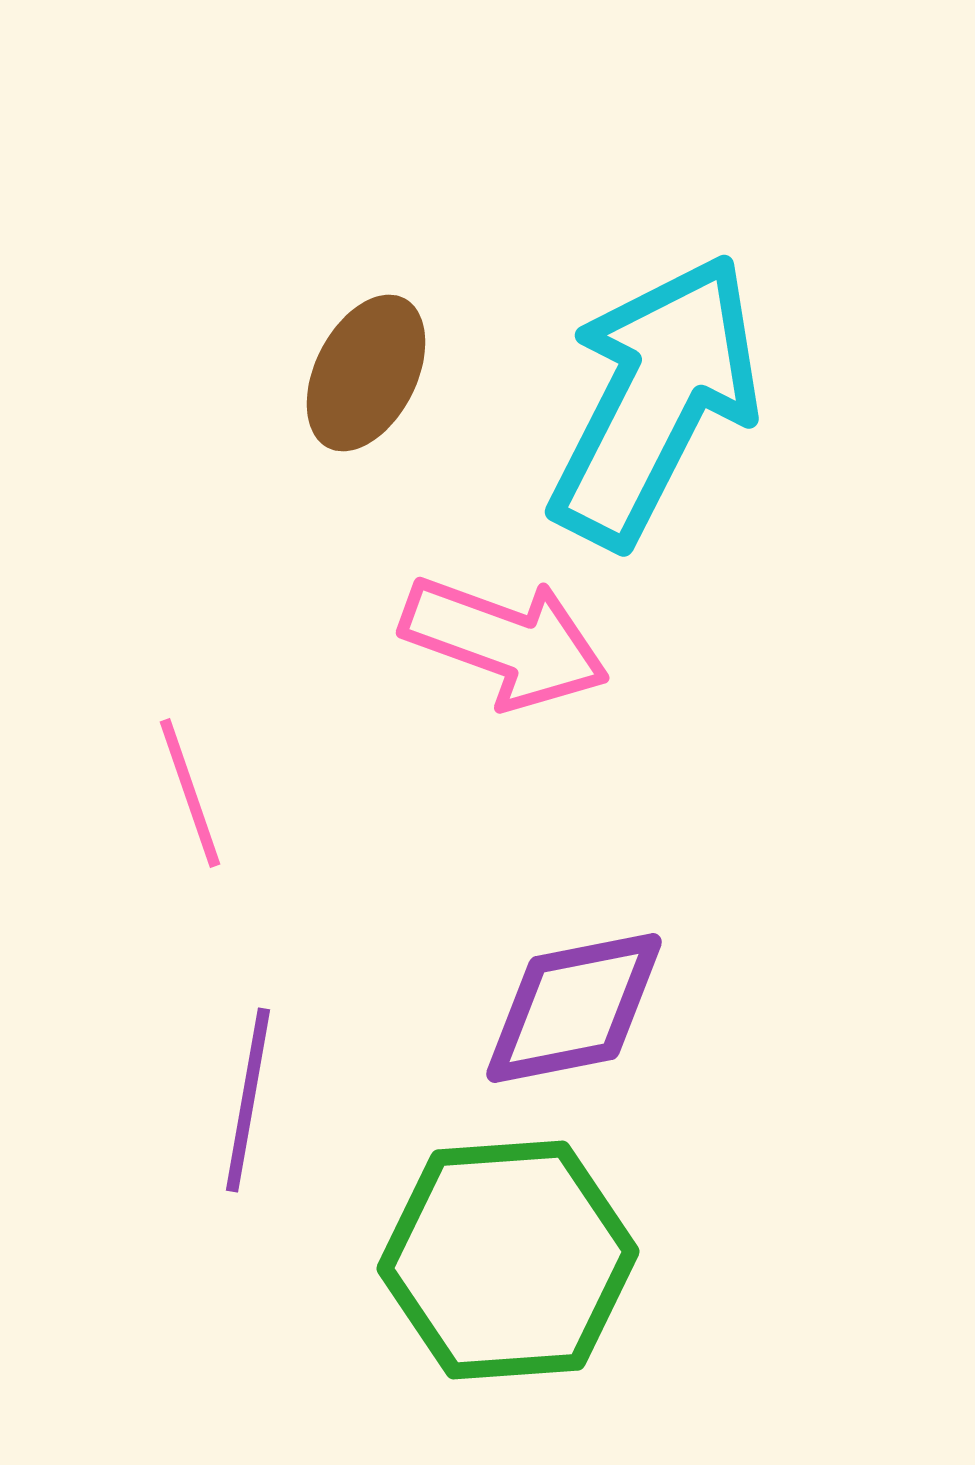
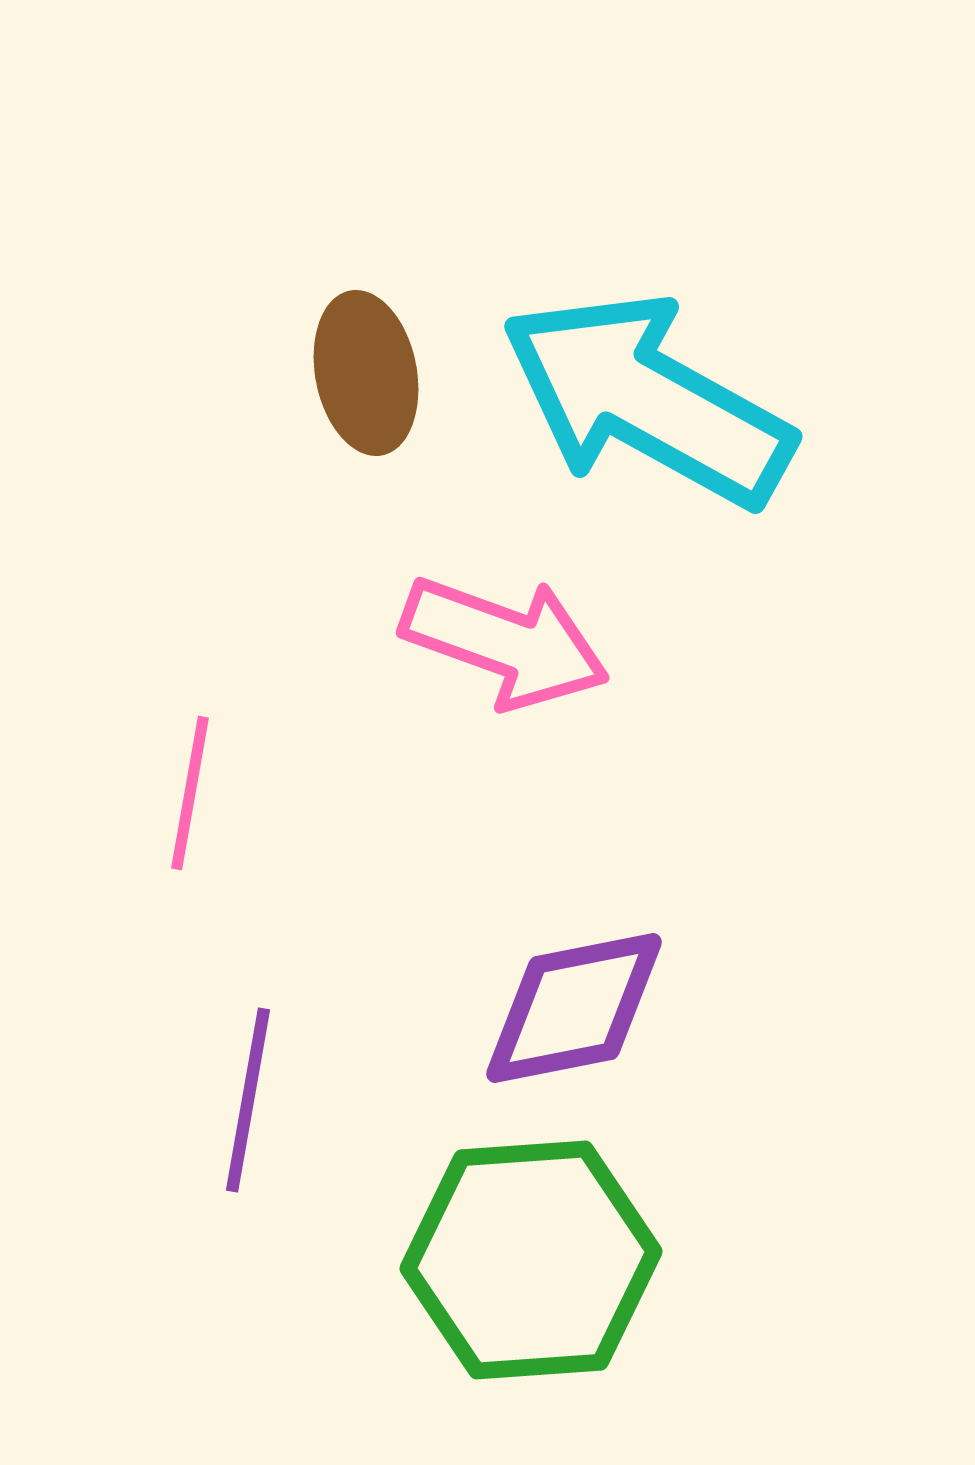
brown ellipse: rotated 38 degrees counterclockwise
cyan arrow: moved 8 px left; rotated 88 degrees counterclockwise
pink line: rotated 29 degrees clockwise
green hexagon: moved 23 px right
